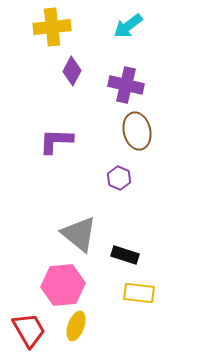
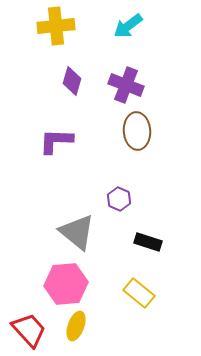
yellow cross: moved 4 px right, 1 px up
purple diamond: moved 10 px down; rotated 12 degrees counterclockwise
purple cross: rotated 8 degrees clockwise
brown ellipse: rotated 9 degrees clockwise
purple hexagon: moved 21 px down
gray triangle: moved 2 px left, 2 px up
black rectangle: moved 23 px right, 13 px up
pink hexagon: moved 3 px right, 1 px up
yellow rectangle: rotated 32 degrees clockwise
red trapezoid: rotated 12 degrees counterclockwise
